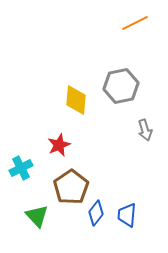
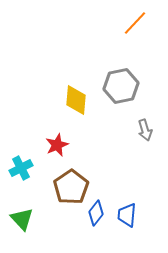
orange line: rotated 20 degrees counterclockwise
red star: moved 2 px left
green triangle: moved 15 px left, 3 px down
